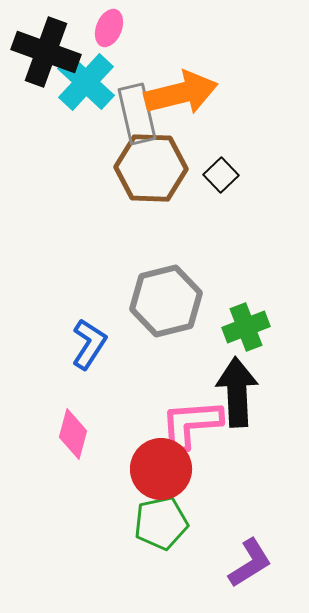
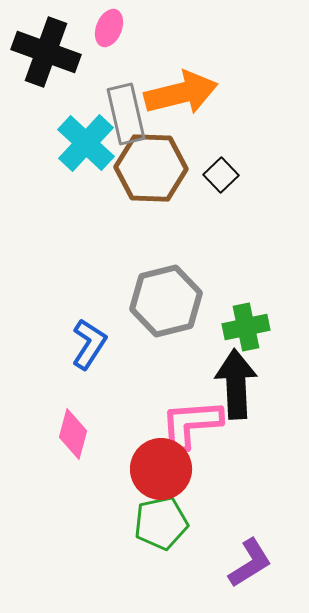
cyan cross: moved 61 px down
gray rectangle: moved 11 px left
green cross: rotated 9 degrees clockwise
black arrow: moved 1 px left, 8 px up
